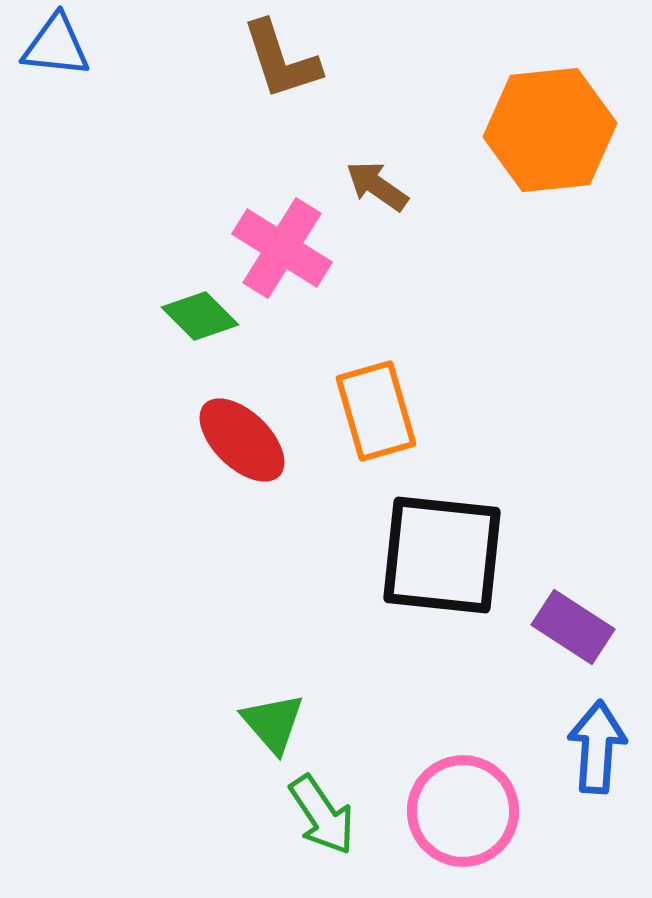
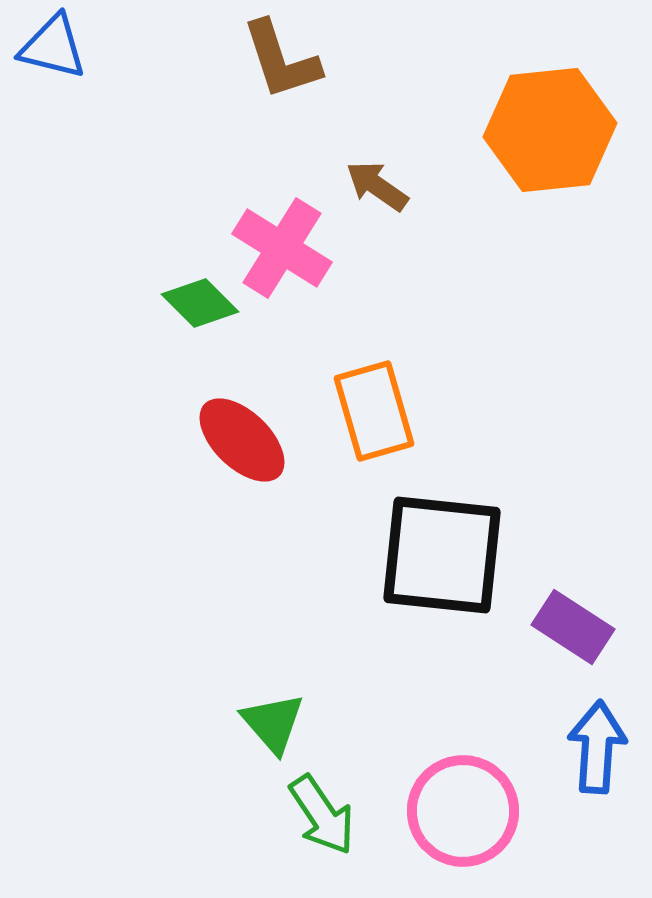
blue triangle: moved 3 px left, 1 px down; rotated 8 degrees clockwise
green diamond: moved 13 px up
orange rectangle: moved 2 px left
